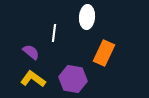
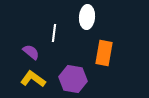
orange rectangle: rotated 15 degrees counterclockwise
